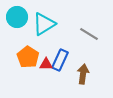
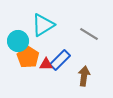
cyan circle: moved 1 px right, 24 px down
cyan triangle: moved 1 px left, 1 px down
blue rectangle: rotated 20 degrees clockwise
brown arrow: moved 1 px right, 2 px down
